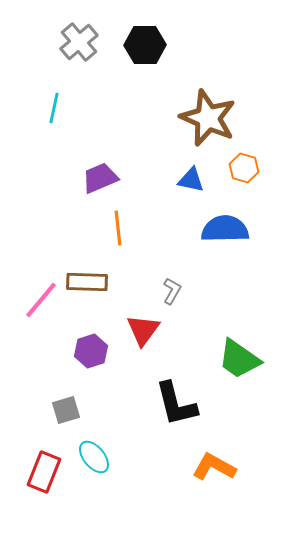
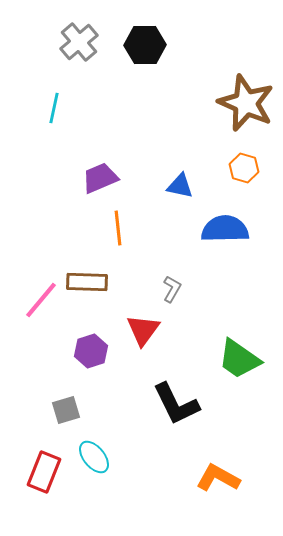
brown star: moved 38 px right, 15 px up
blue triangle: moved 11 px left, 6 px down
gray L-shape: moved 2 px up
black L-shape: rotated 12 degrees counterclockwise
orange L-shape: moved 4 px right, 11 px down
